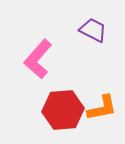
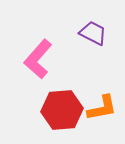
purple trapezoid: moved 3 px down
red hexagon: moved 1 px left
